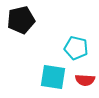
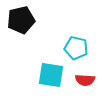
cyan square: moved 2 px left, 2 px up
